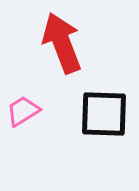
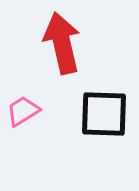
red arrow: rotated 8 degrees clockwise
